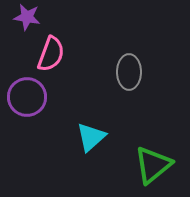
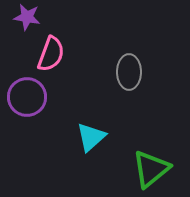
green triangle: moved 2 px left, 4 px down
